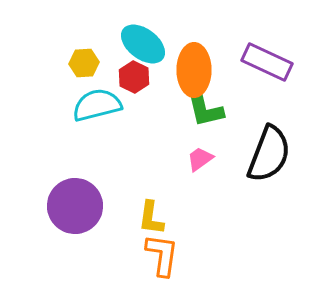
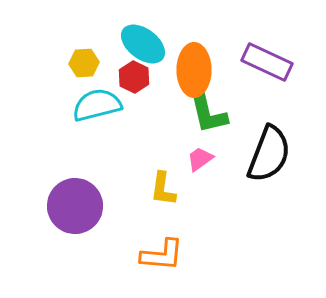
green L-shape: moved 4 px right, 6 px down
yellow L-shape: moved 12 px right, 29 px up
orange L-shape: rotated 87 degrees clockwise
